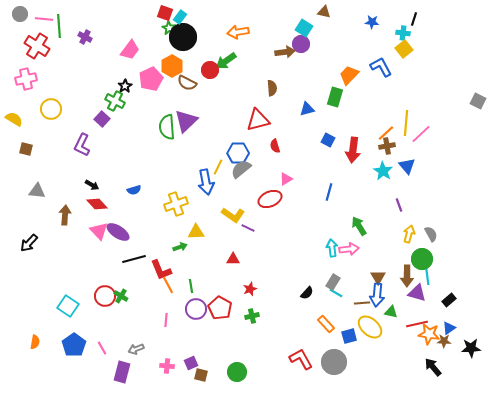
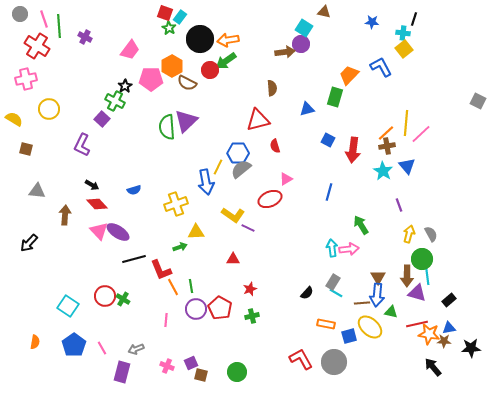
pink line at (44, 19): rotated 66 degrees clockwise
orange arrow at (238, 32): moved 10 px left, 8 px down
black circle at (183, 37): moved 17 px right, 2 px down
pink pentagon at (151, 79): rotated 25 degrees clockwise
yellow circle at (51, 109): moved 2 px left
green arrow at (359, 226): moved 2 px right, 1 px up
orange line at (168, 285): moved 5 px right, 2 px down
green cross at (121, 296): moved 2 px right, 3 px down
orange rectangle at (326, 324): rotated 36 degrees counterclockwise
blue triangle at (449, 328): rotated 24 degrees clockwise
pink cross at (167, 366): rotated 16 degrees clockwise
